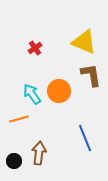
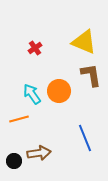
brown arrow: rotated 75 degrees clockwise
